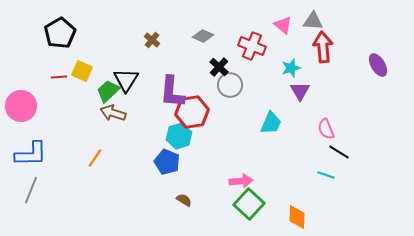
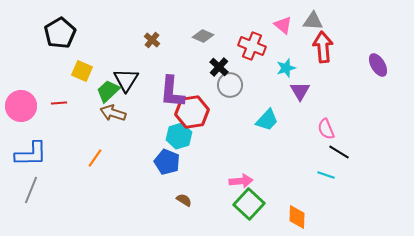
cyan star: moved 5 px left
red line: moved 26 px down
cyan trapezoid: moved 4 px left, 3 px up; rotated 20 degrees clockwise
